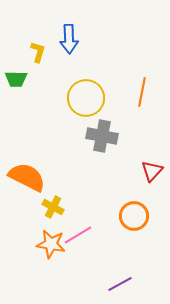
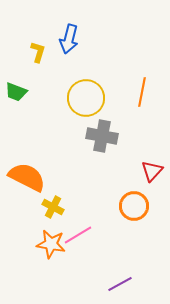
blue arrow: rotated 16 degrees clockwise
green trapezoid: moved 13 px down; rotated 20 degrees clockwise
orange circle: moved 10 px up
